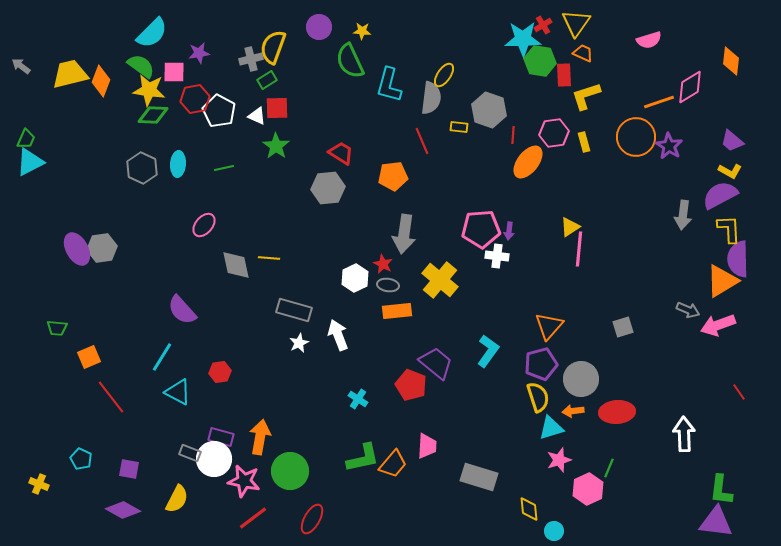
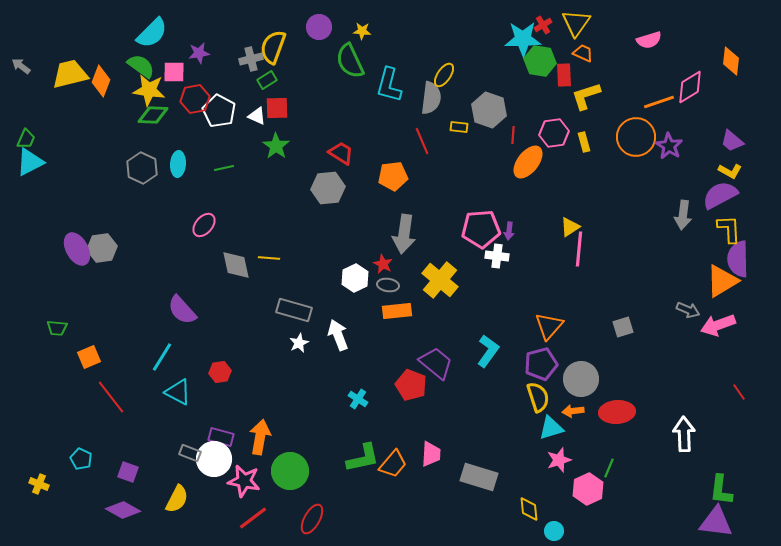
pink trapezoid at (427, 446): moved 4 px right, 8 px down
purple square at (129, 469): moved 1 px left, 3 px down; rotated 10 degrees clockwise
